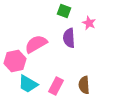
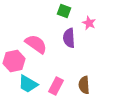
pink semicircle: rotated 65 degrees clockwise
pink hexagon: moved 1 px left
